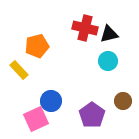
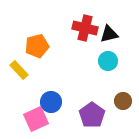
blue circle: moved 1 px down
